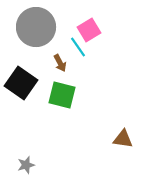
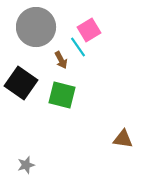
brown arrow: moved 1 px right, 3 px up
